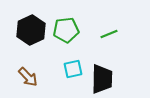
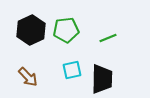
green line: moved 1 px left, 4 px down
cyan square: moved 1 px left, 1 px down
